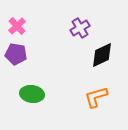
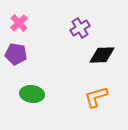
pink cross: moved 2 px right, 3 px up
black diamond: rotated 24 degrees clockwise
